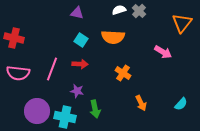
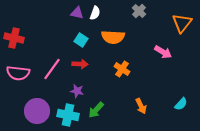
white semicircle: moved 24 px left, 3 px down; rotated 128 degrees clockwise
pink line: rotated 15 degrees clockwise
orange cross: moved 1 px left, 4 px up
orange arrow: moved 3 px down
green arrow: moved 1 px right, 1 px down; rotated 54 degrees clockwise
cyan cross: moved 3 px right, 2 px up
